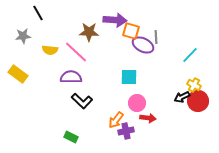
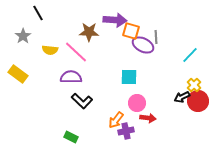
gray star: rotated 28 degrees counterclockwise
yellow cross: rotated 16 degrees clockwise
